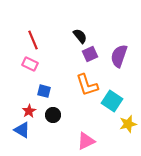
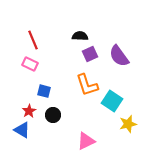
black semicircle: rotated 49 degrees counterclockwise
purple semicircle: rotated 55 degrees counterclockwise
